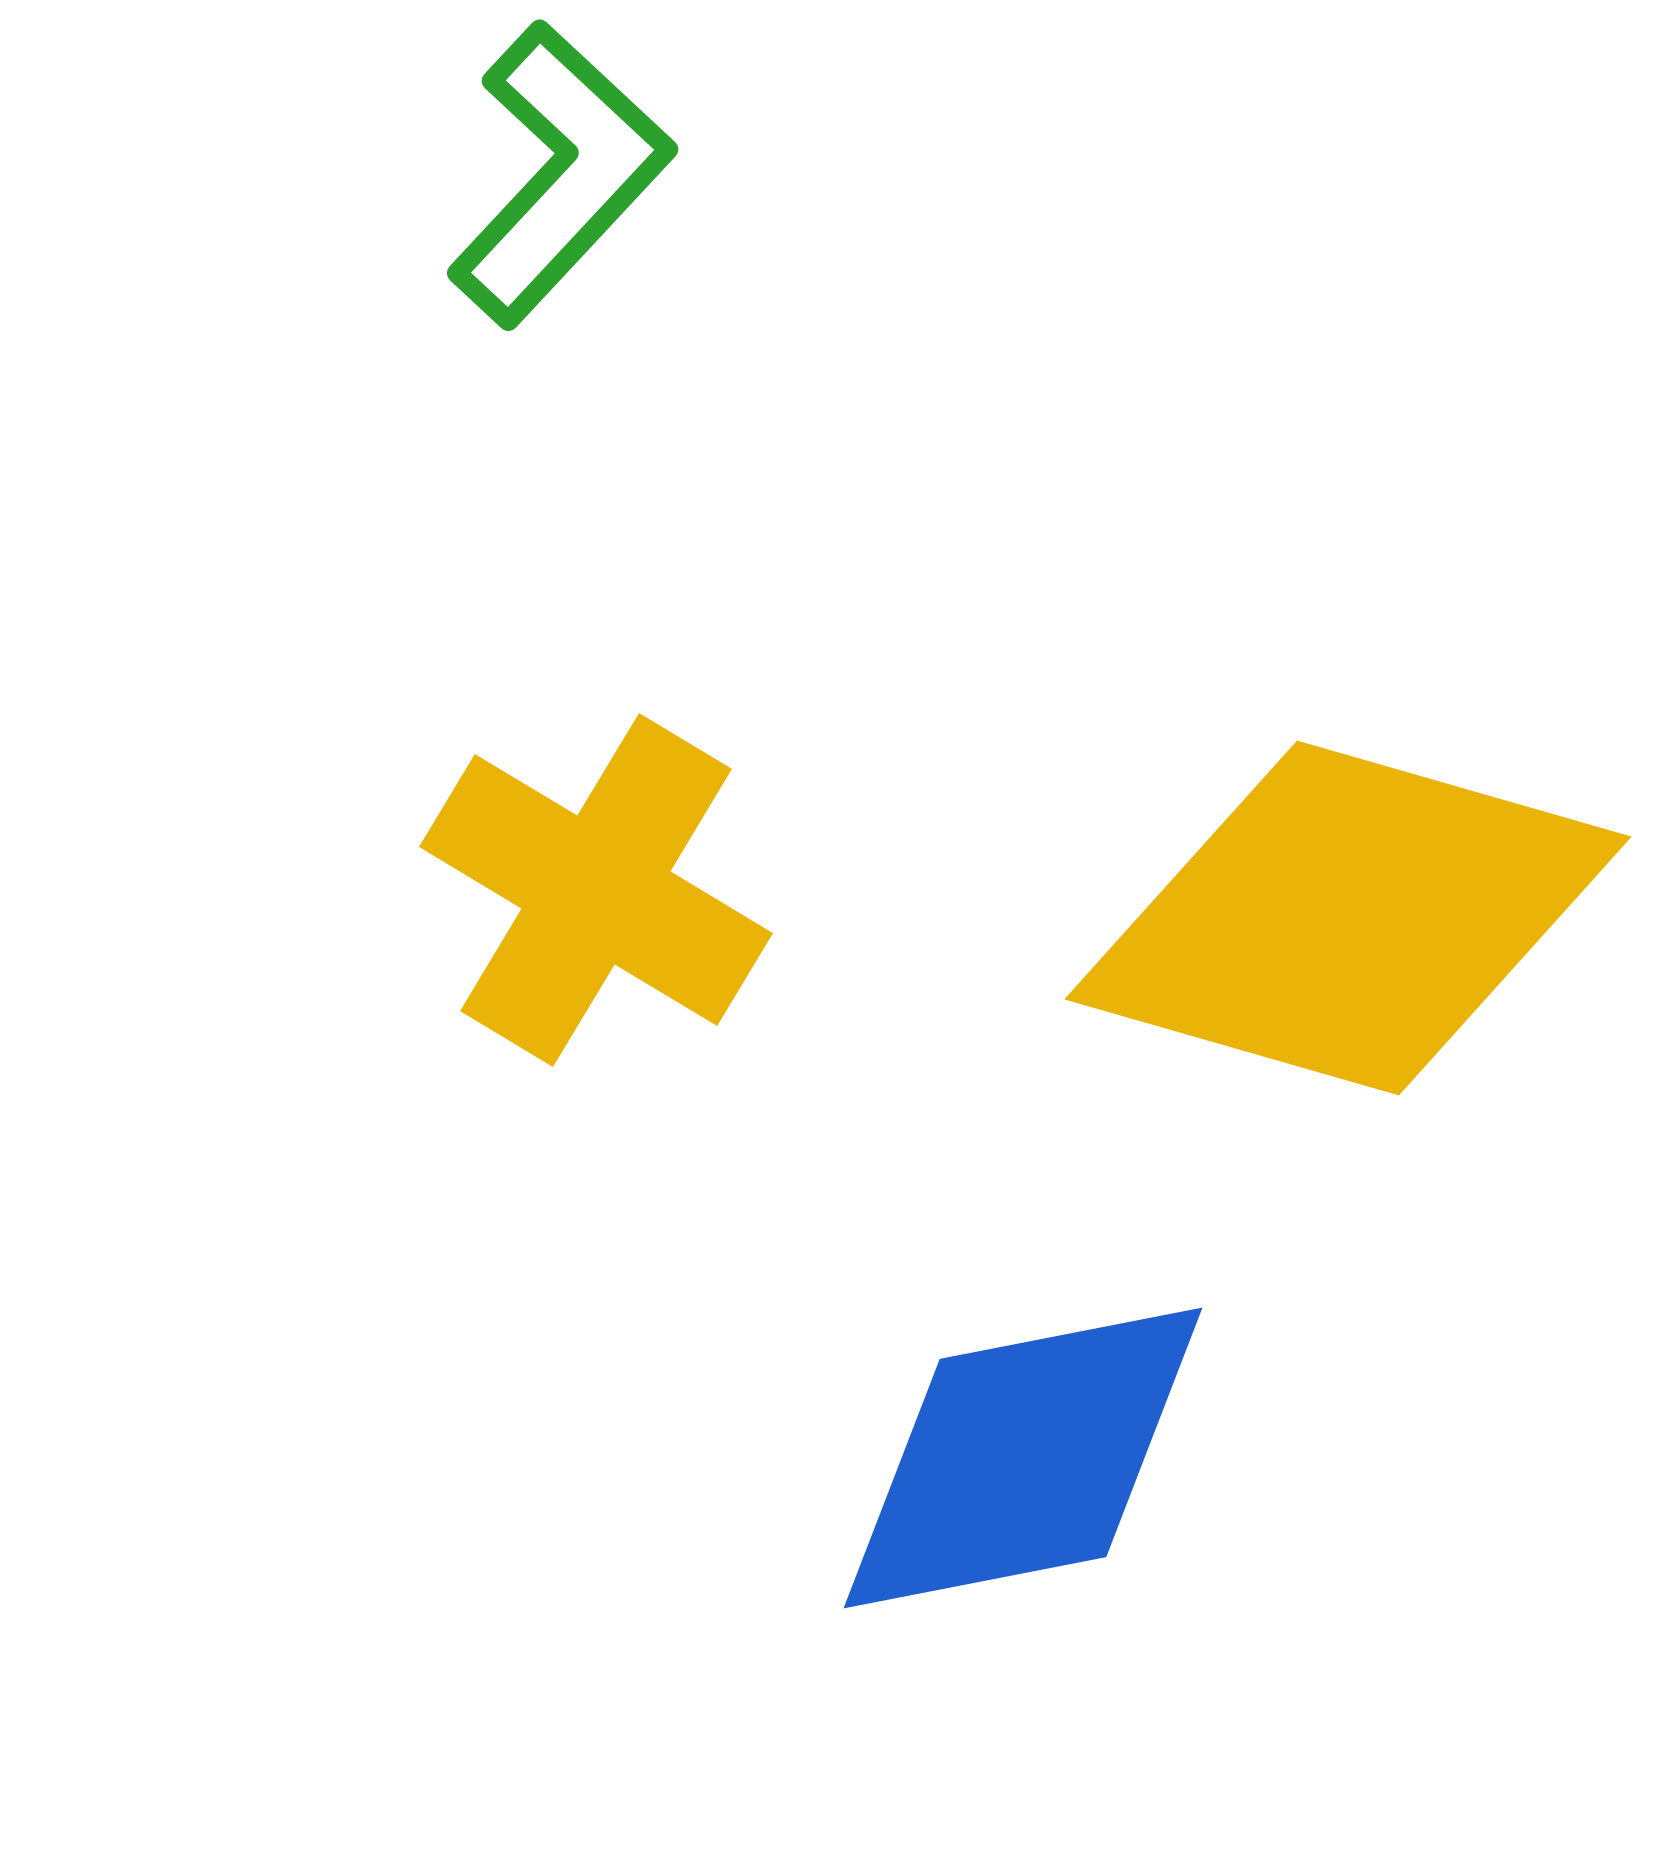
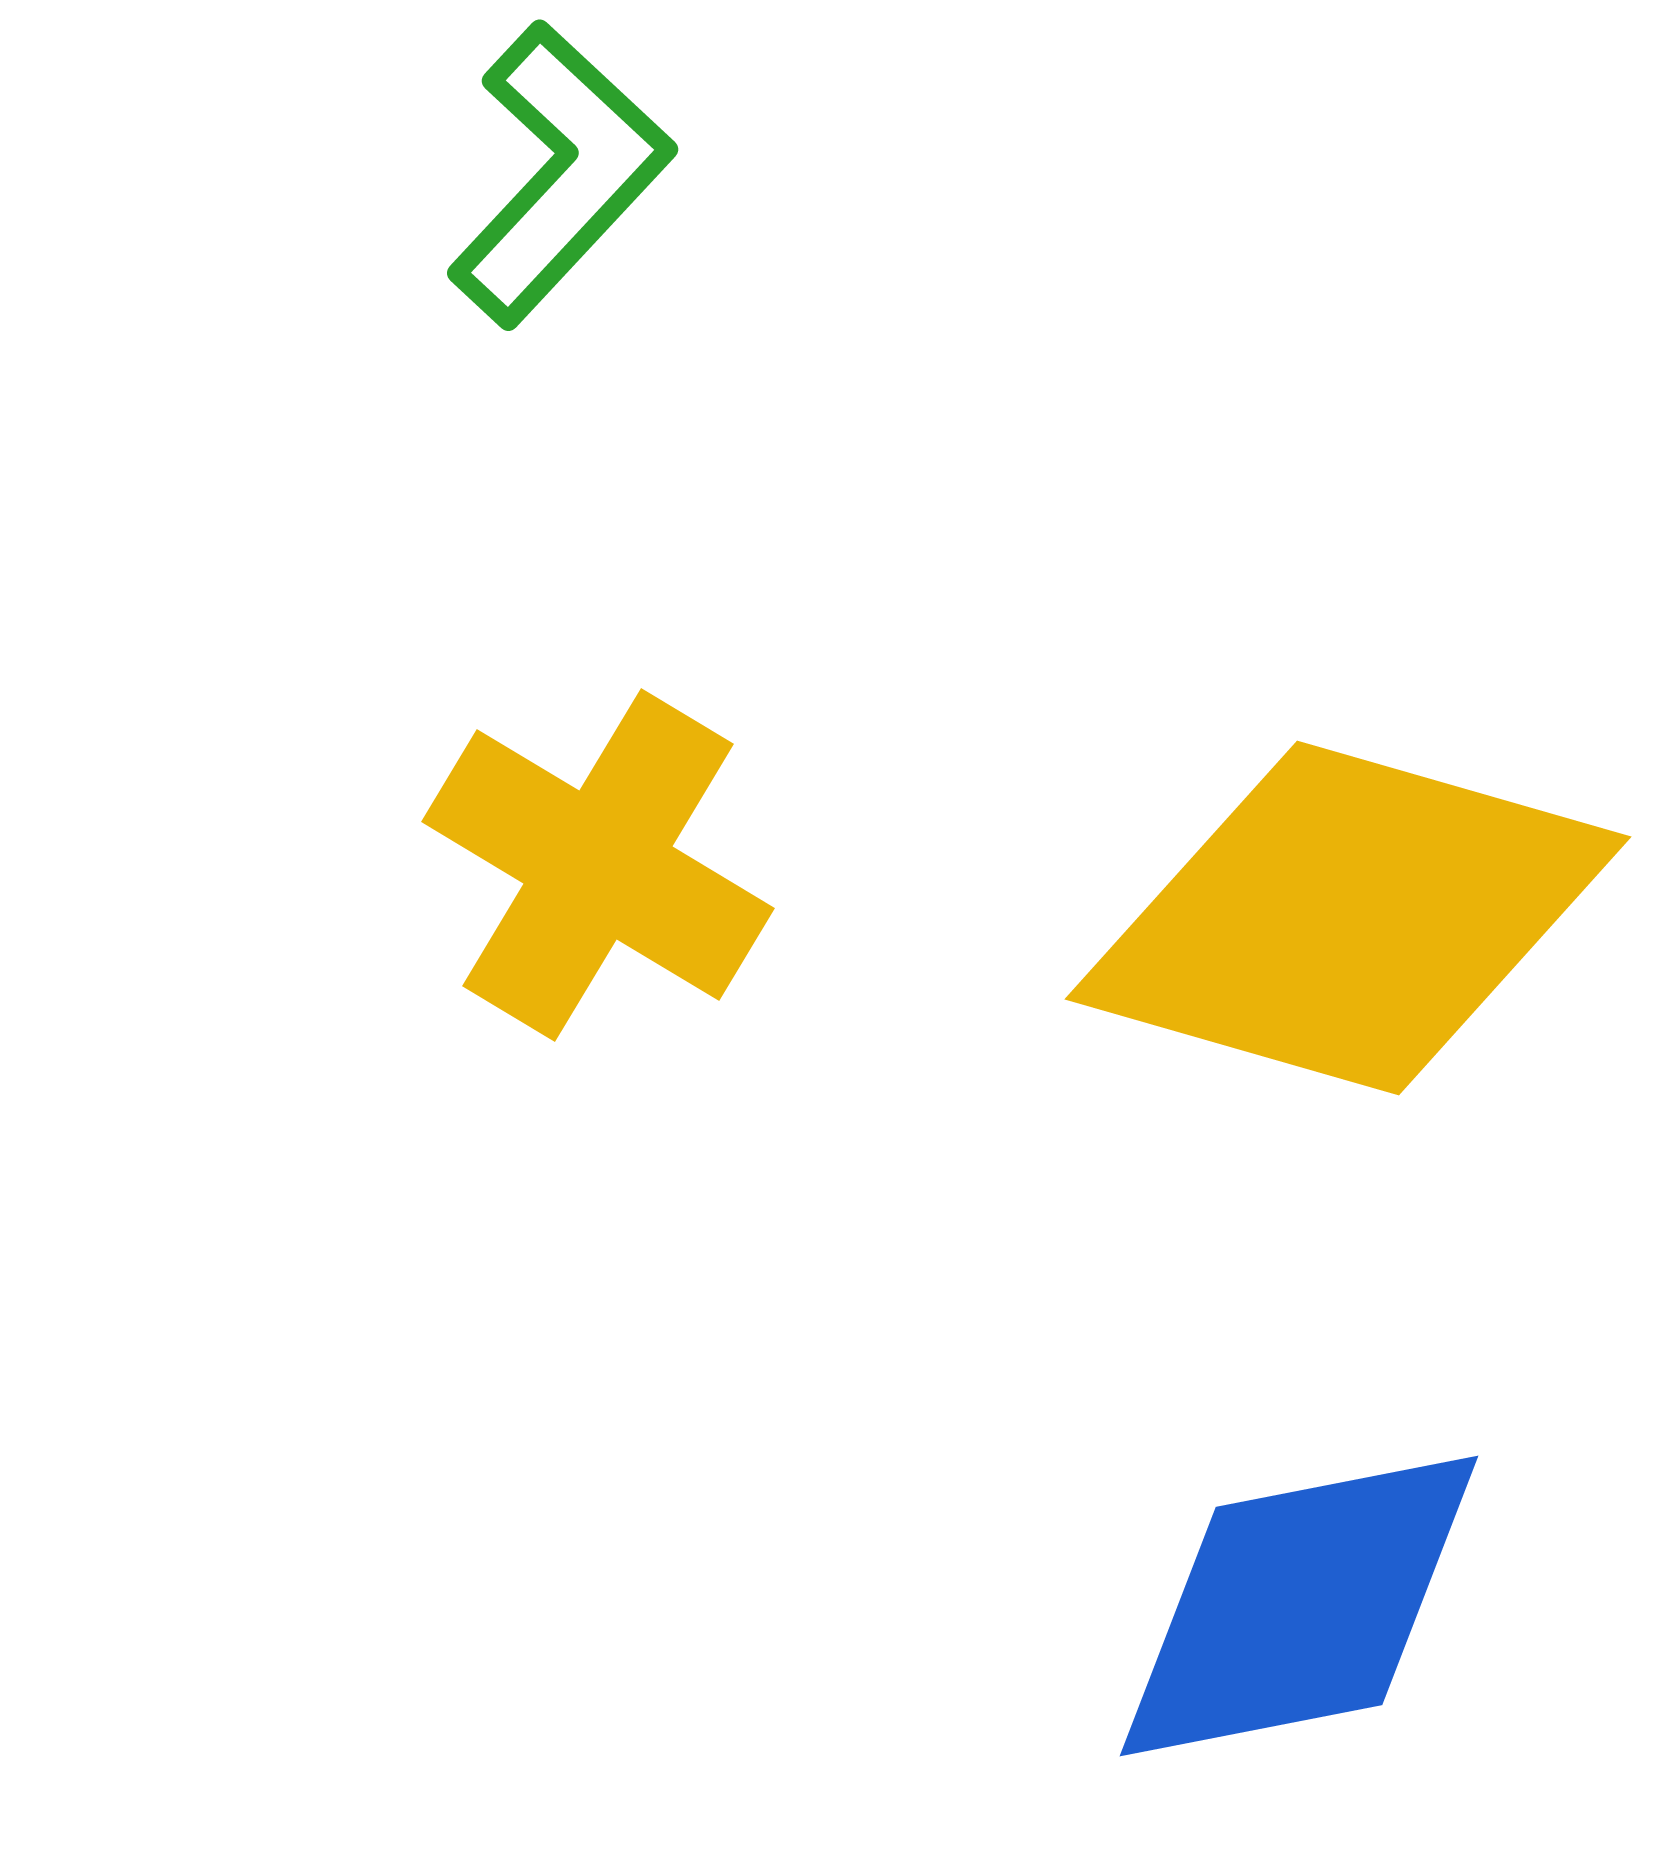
yellow cross: moved 2 px right, 25 px up
blue diamond: moved 276 px right, 148 px down
